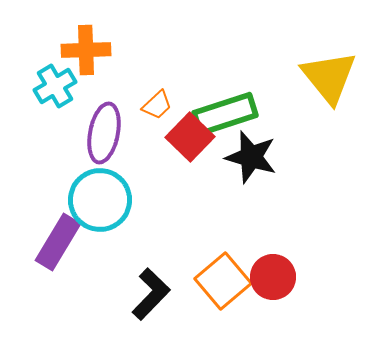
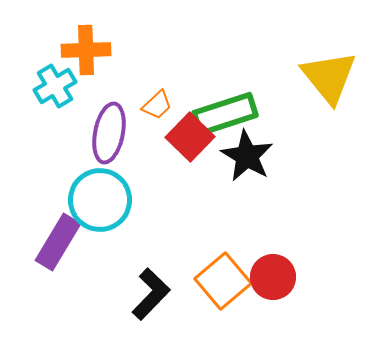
purple ellipse: moved 5 px right
black star: moved 4 px left, 1 px up; rotated 14 degrees clockwise
